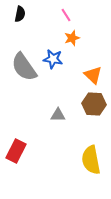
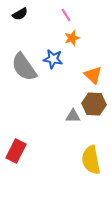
black semicircle: rotated 49 degrees clockwise
gray triangle: moved 15 px right, 1 px down
